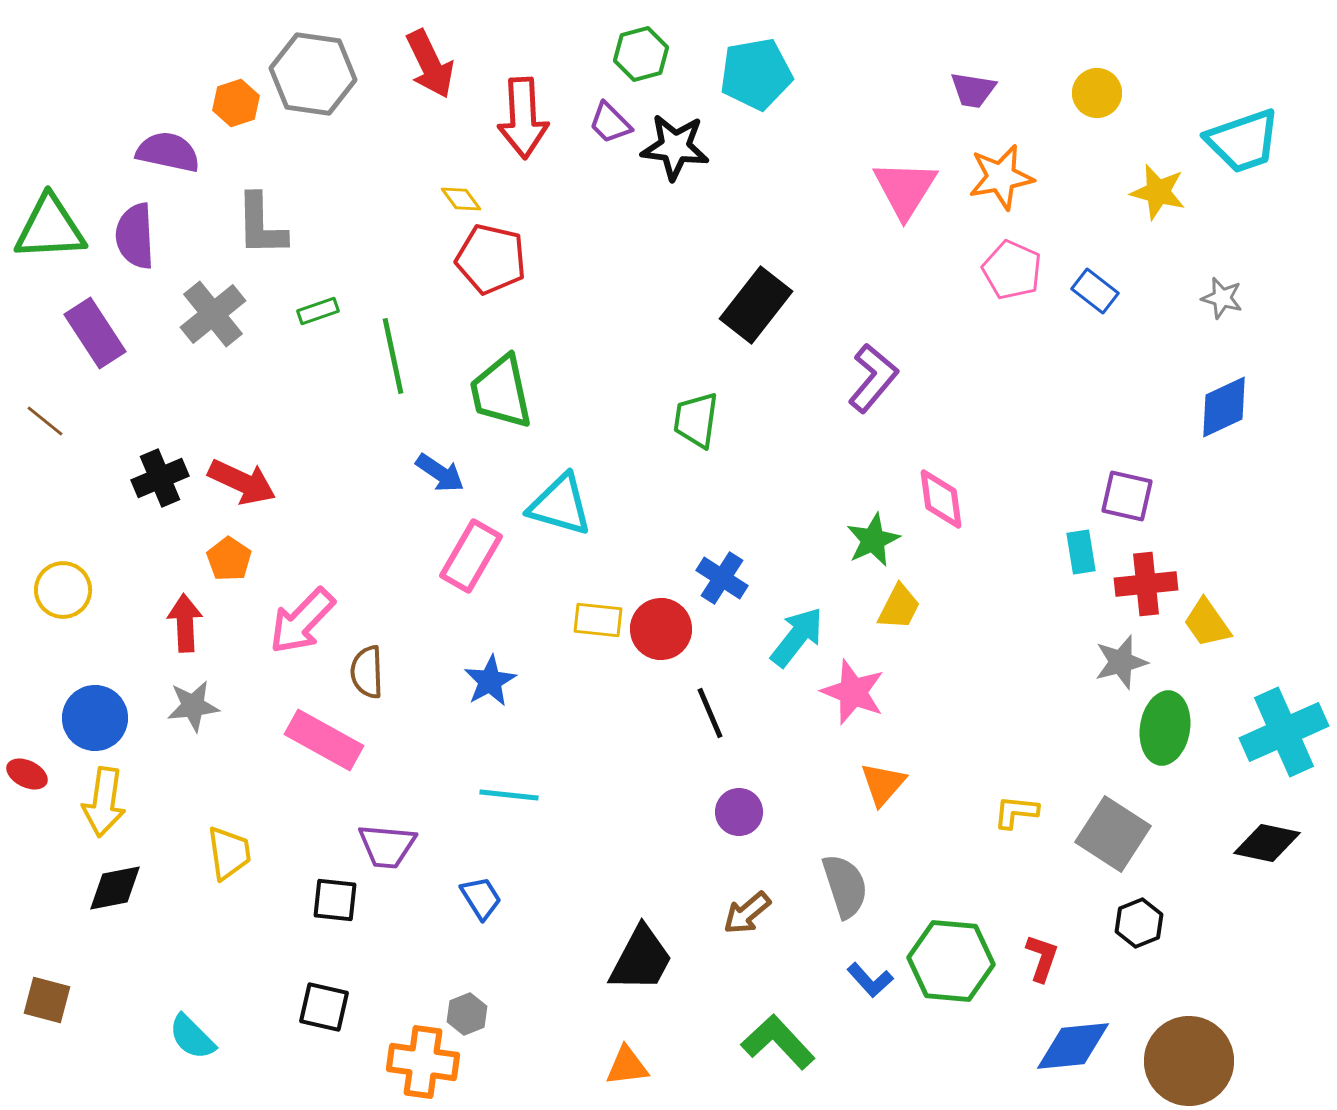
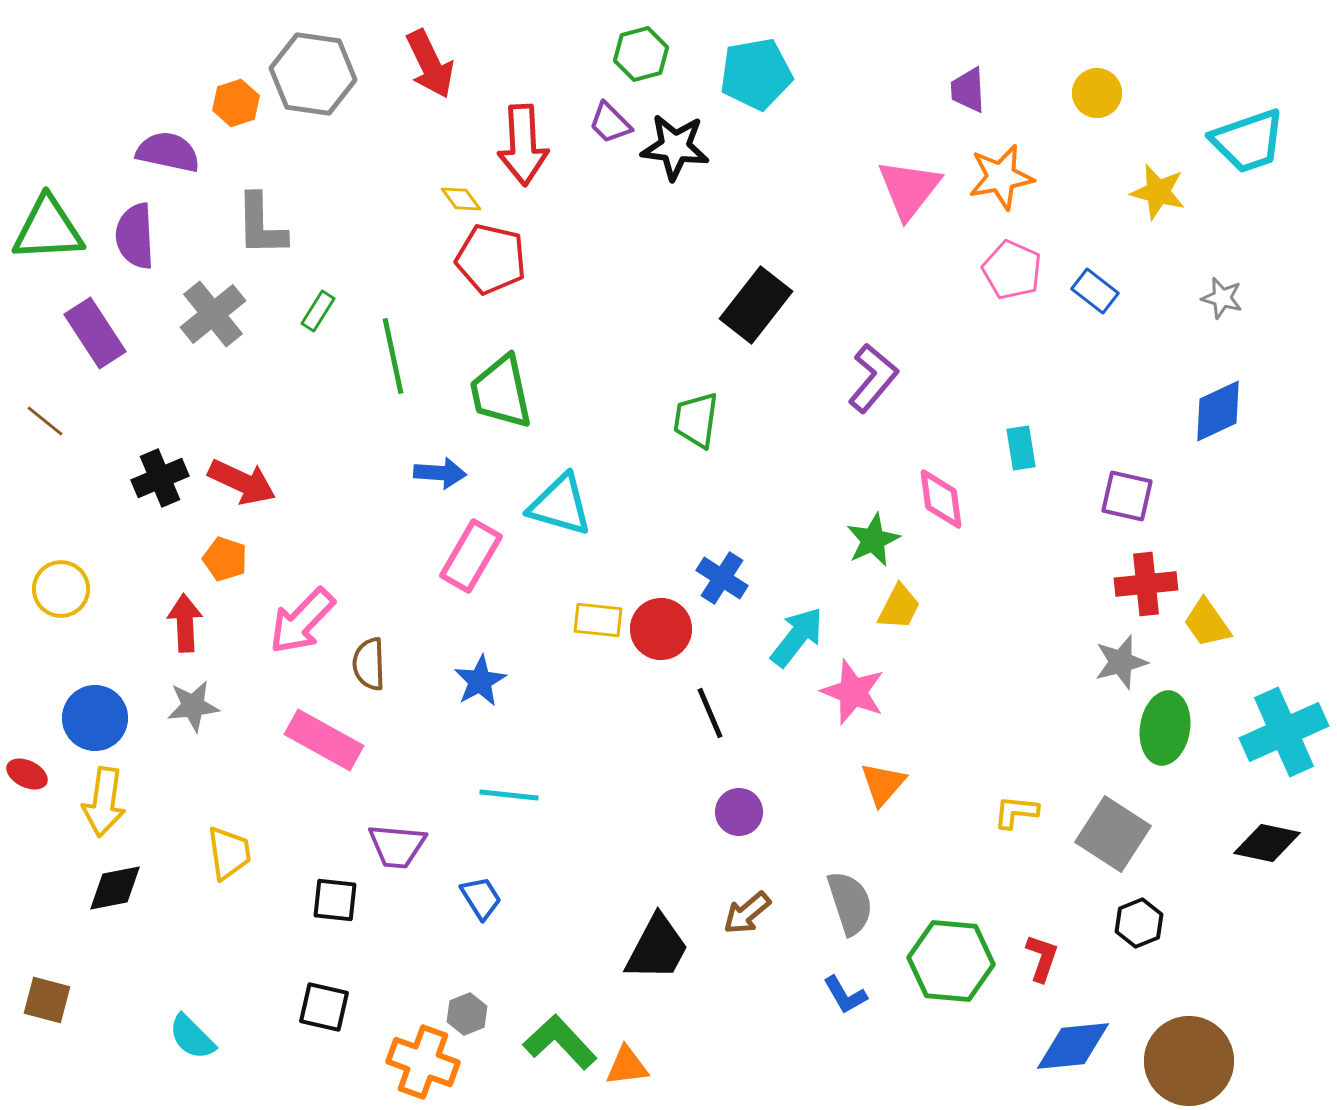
purple trapezoid at (973, 90): moved 5 px left; rotated 78 degrees clockwise
red arrow at (523, 118): moved 27 px down
cyan trapezoid at (1243, 141): moved 5 px right
pink triangle at (905, 189): moved 4 px right; rotated 6 degrees clockwise
green triangle at (50, 228): moved 2 px left, 1 px down
green rectangle at (318, 311): rotated 39 degrees counterclockwise
blue diamond at (1224, 407): moved 6 px left, 4 px down
blue arrow at (440, 473): rotated 30 degrees counterclockwise
cyan rectangle at (1081, 552): moved 60 px left, 104 px up
orange pentagon at (229, 559): moved 4 px left; rotated 15 degrees counterclockwise
yellow circle at (63, 590): moved 2 px left, 1 px up
brown semicircle at (367, 672): moved 2 px right, 8 px up
blue star at (490, 681): moved 10 px left
purple trapezoid at (387, 846): moved 10 px right
gray semicircle at (845, 886): moved 5 px right, 17 px down
black trapezoid at (641, 959): moved 16 px right, 11 px up
blue L-shape at (870, 980): moved 25 px left, 15 px down; rotated 12 degrees clockwise
green L-shape at (778, 1042): moved 218 px left
orange cross at (423, 1062): rotated 12 degrees clockwise
